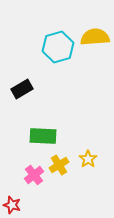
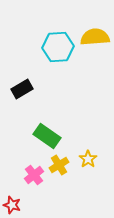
cyan hexagon: rotated 12 degrees clockwise
green rectangle: moved 4 px right; rotated 32 degrees clockwise
